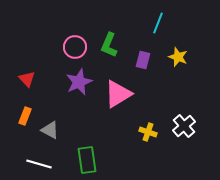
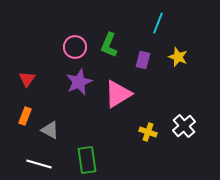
red triangle: rotated 18 degrees clockwise
